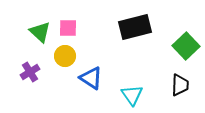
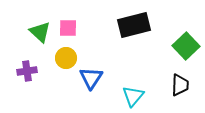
black rectangle: moved 1 px left, 2 px up
yellow circle: moved 1 px right, 2 px down
purple cross: moved 3 px left, 1 px up; rotated 24 degrees clockwise
blue triangle: rotated 30 degrees clockwise
cyan triangle: moved 1 px right, 1 px down; rotated 15 degrees clockwise
